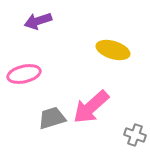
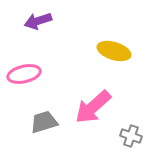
yellow ellipse: moved 1 px right, 1 px down
pink arrow: moved 2 px right
gray trapezoid: moved 8 px left, 4 px down
gray cross: moved 4 px left, 1 px down
